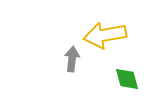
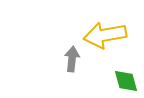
green diamond: moved 1 px left, 2 px down
